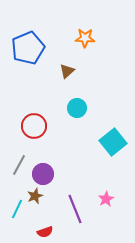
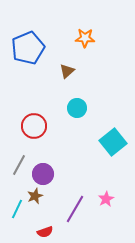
purple line: rotated 52 degrees clockwise
